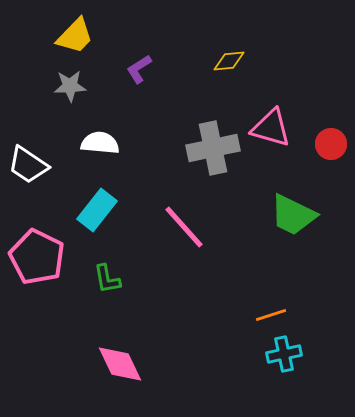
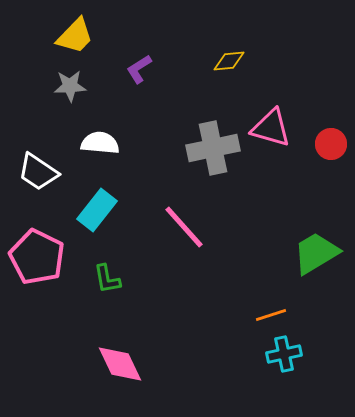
white trapezoid: moved 10 px right, 7 px down
green trapezoid: moved 23 px right, 38 px down; rotated 123 degrees clockwise
